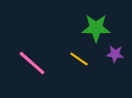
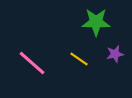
green star: moved 6 px up
purple star: rotated 18 degrees counterclockwise
